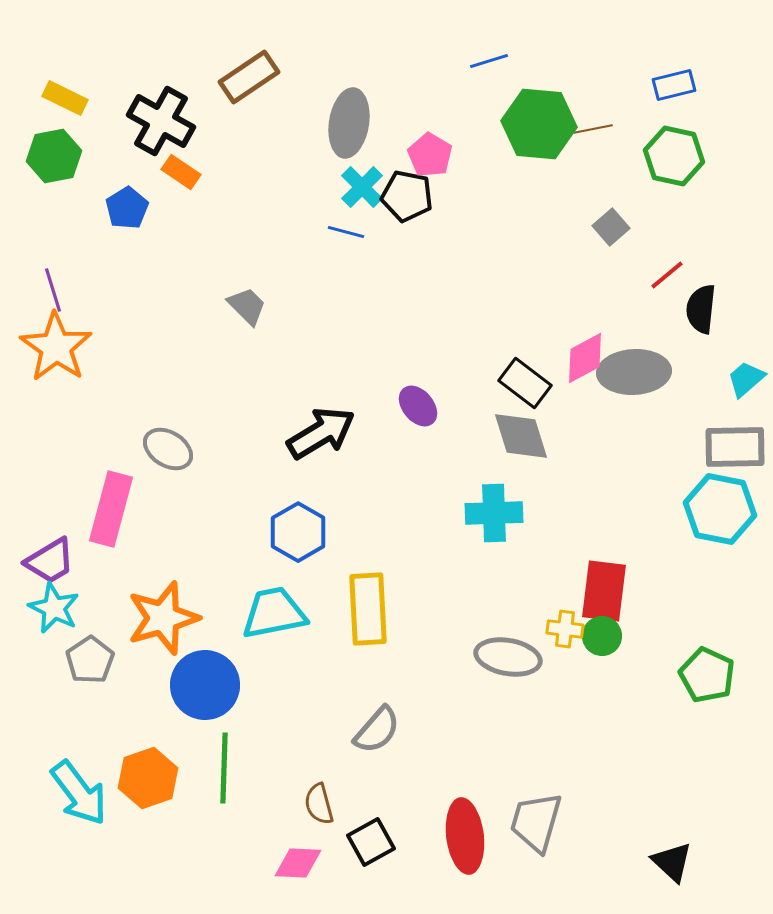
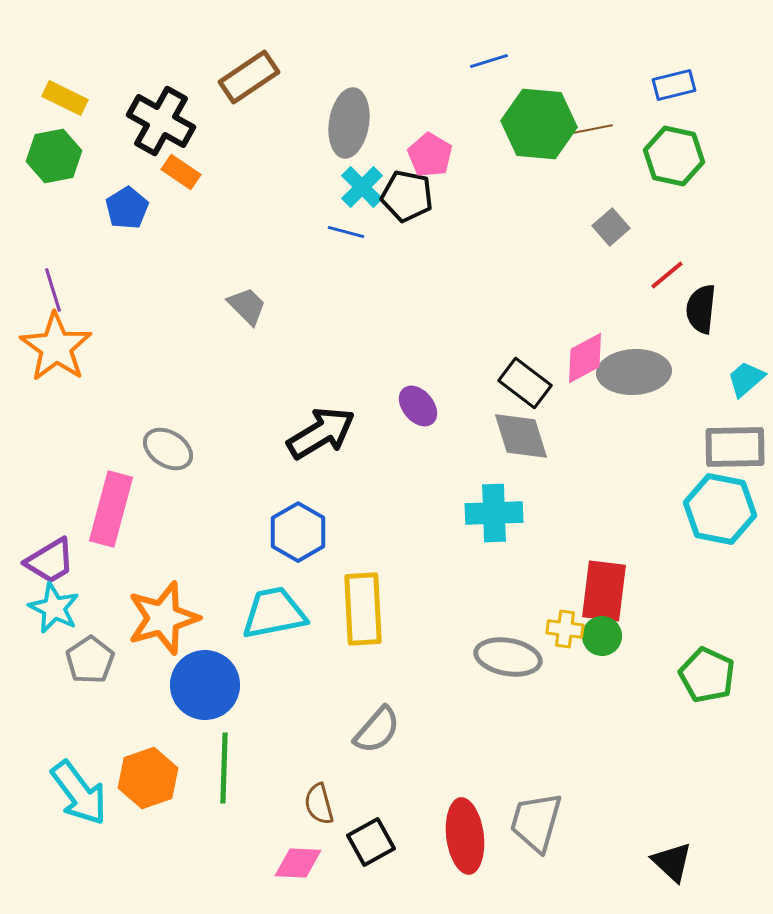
yellow rectangle at (368, 609): moved 5 px left
